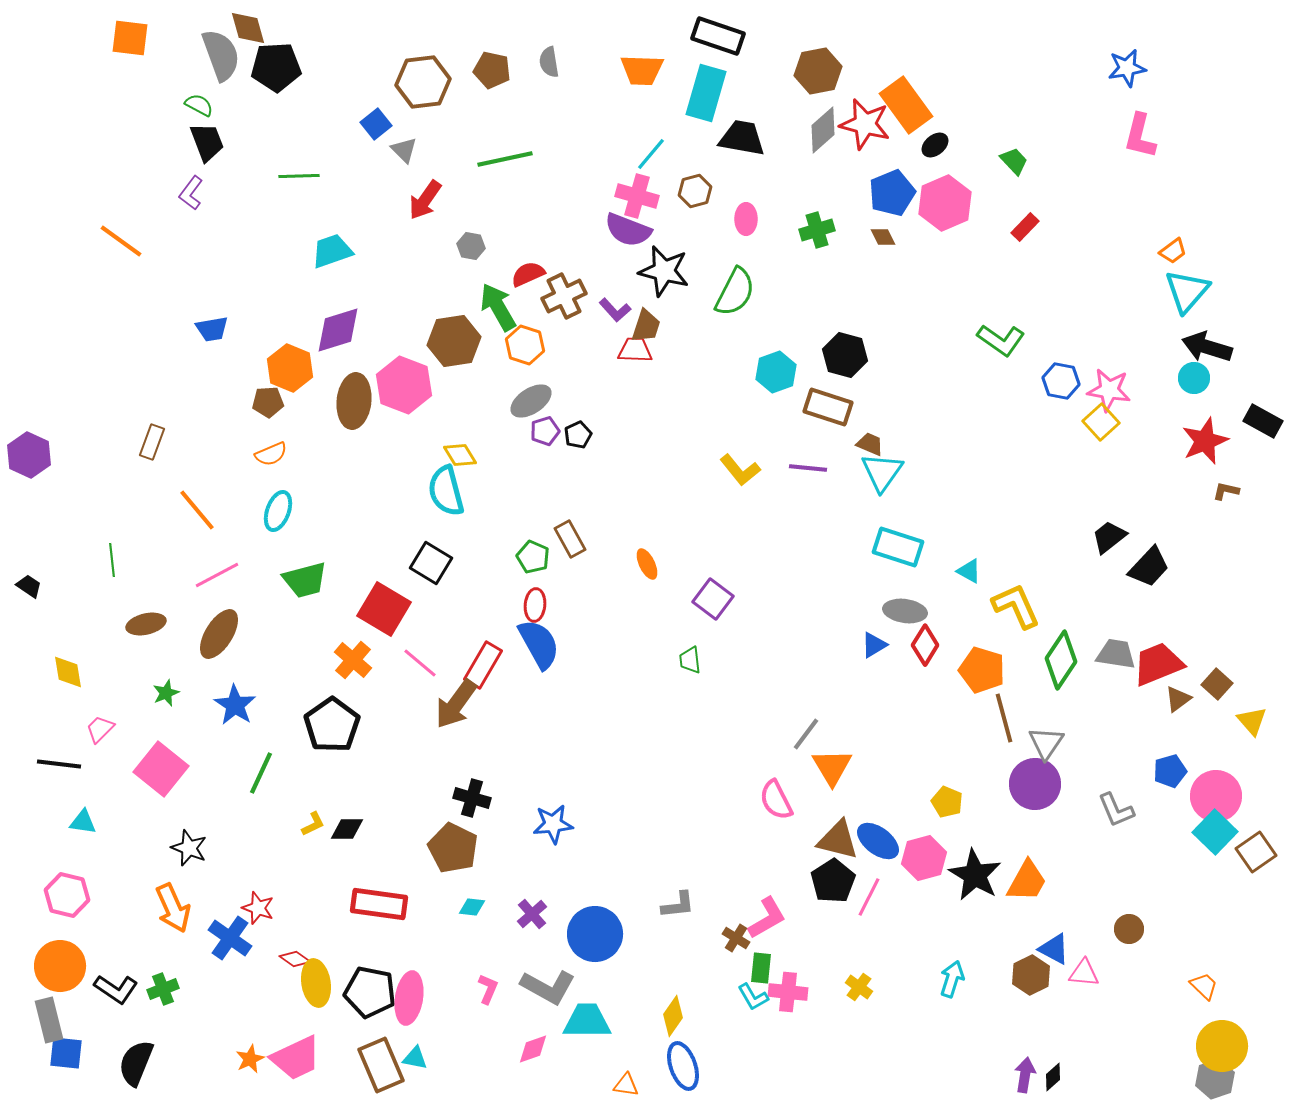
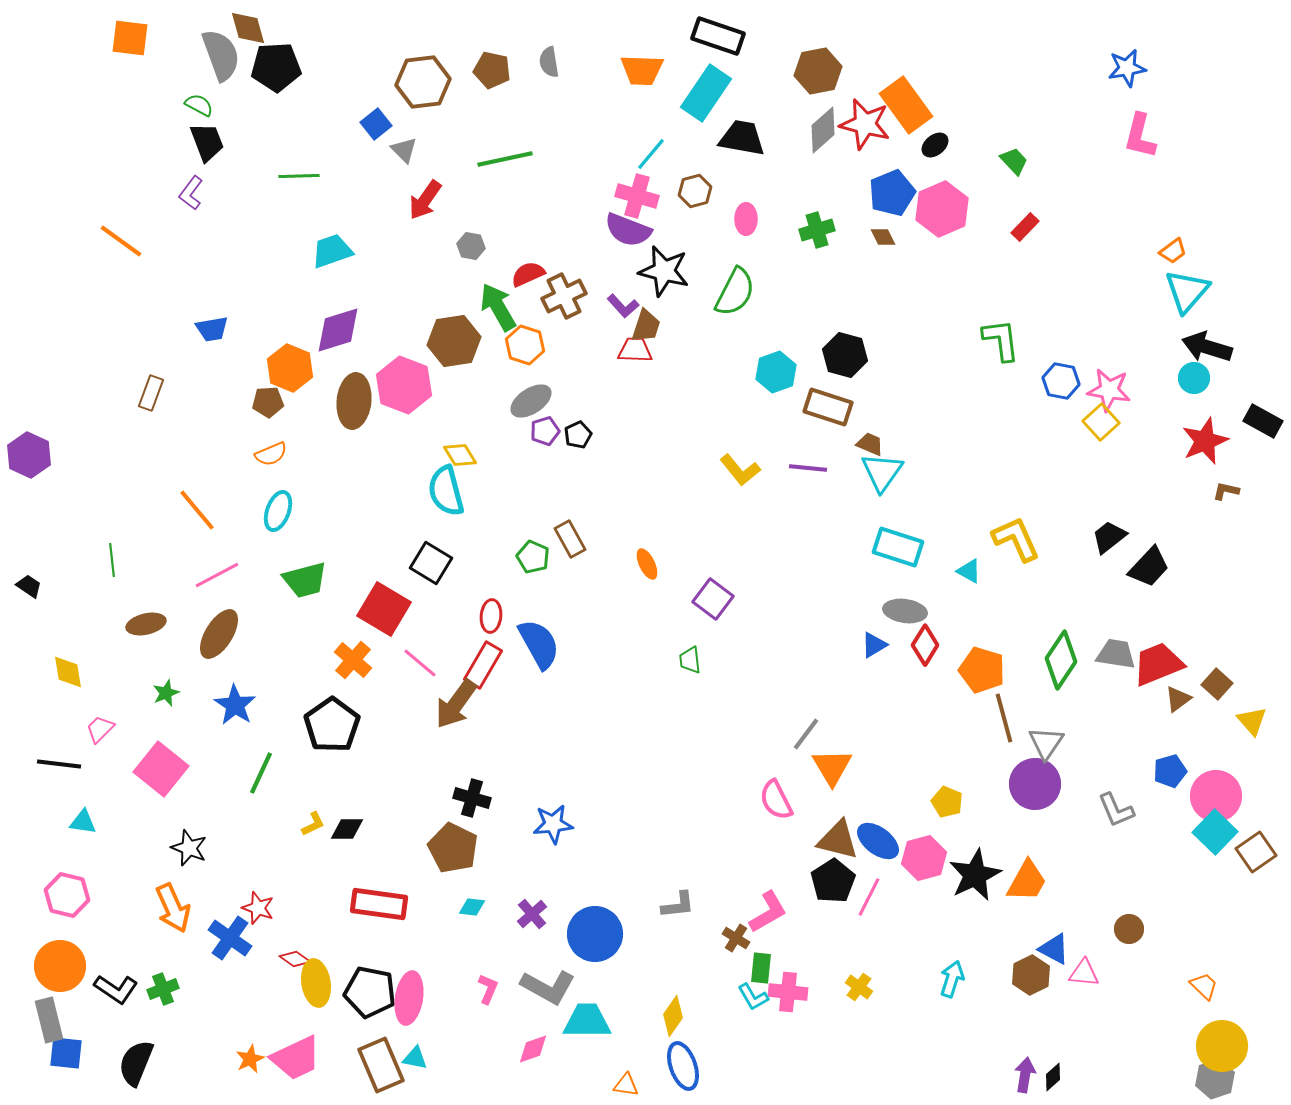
cyan rectangle at (706, 93): rotated 18 degrees clockwise
pink hexagon at (945, 203): moved 3 px left, 6 px down
purple L-shape at (615, 310): moved 8 px right, 4 px up
green L-shape at (1001, 340): rotated 132 degrees counterclockwise
brown rectangle at (152, 442): moved 1 px left, 49 px up
red ellipse at (535, 605): moved 44 px left, 11 px down
yellow L-shape at (1016, 606): moved 67 px up
black star at (975, 875): rotated 16 degrees clockwise
pink L-shape at (767, 918): moved 1 px right, 6 px up
